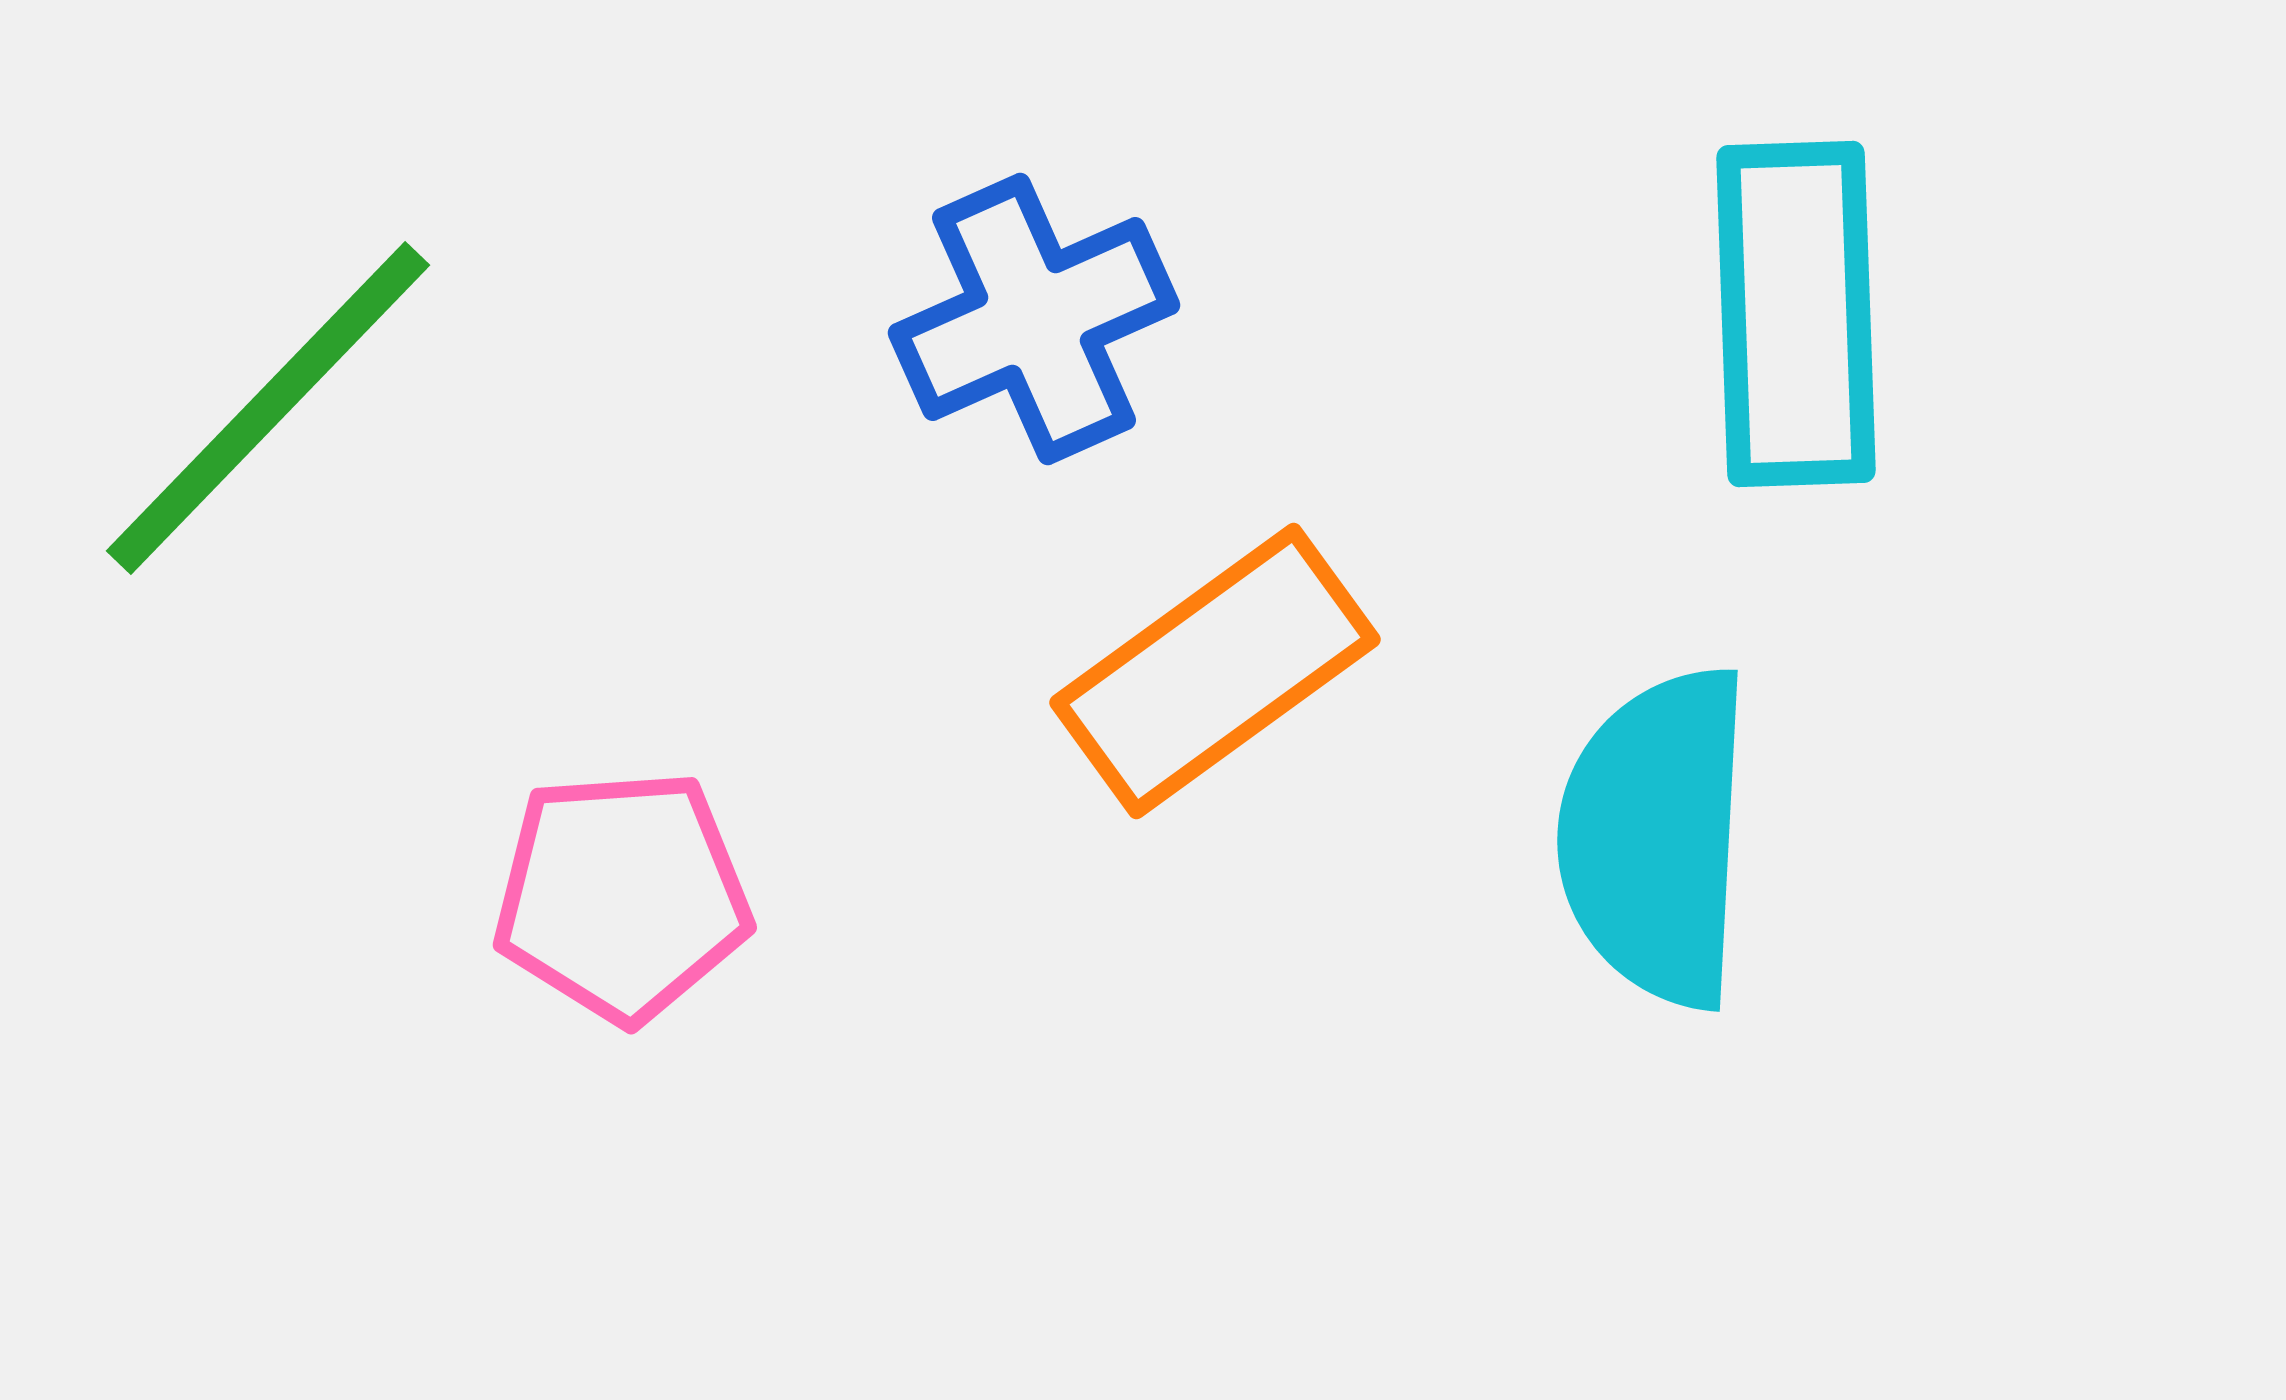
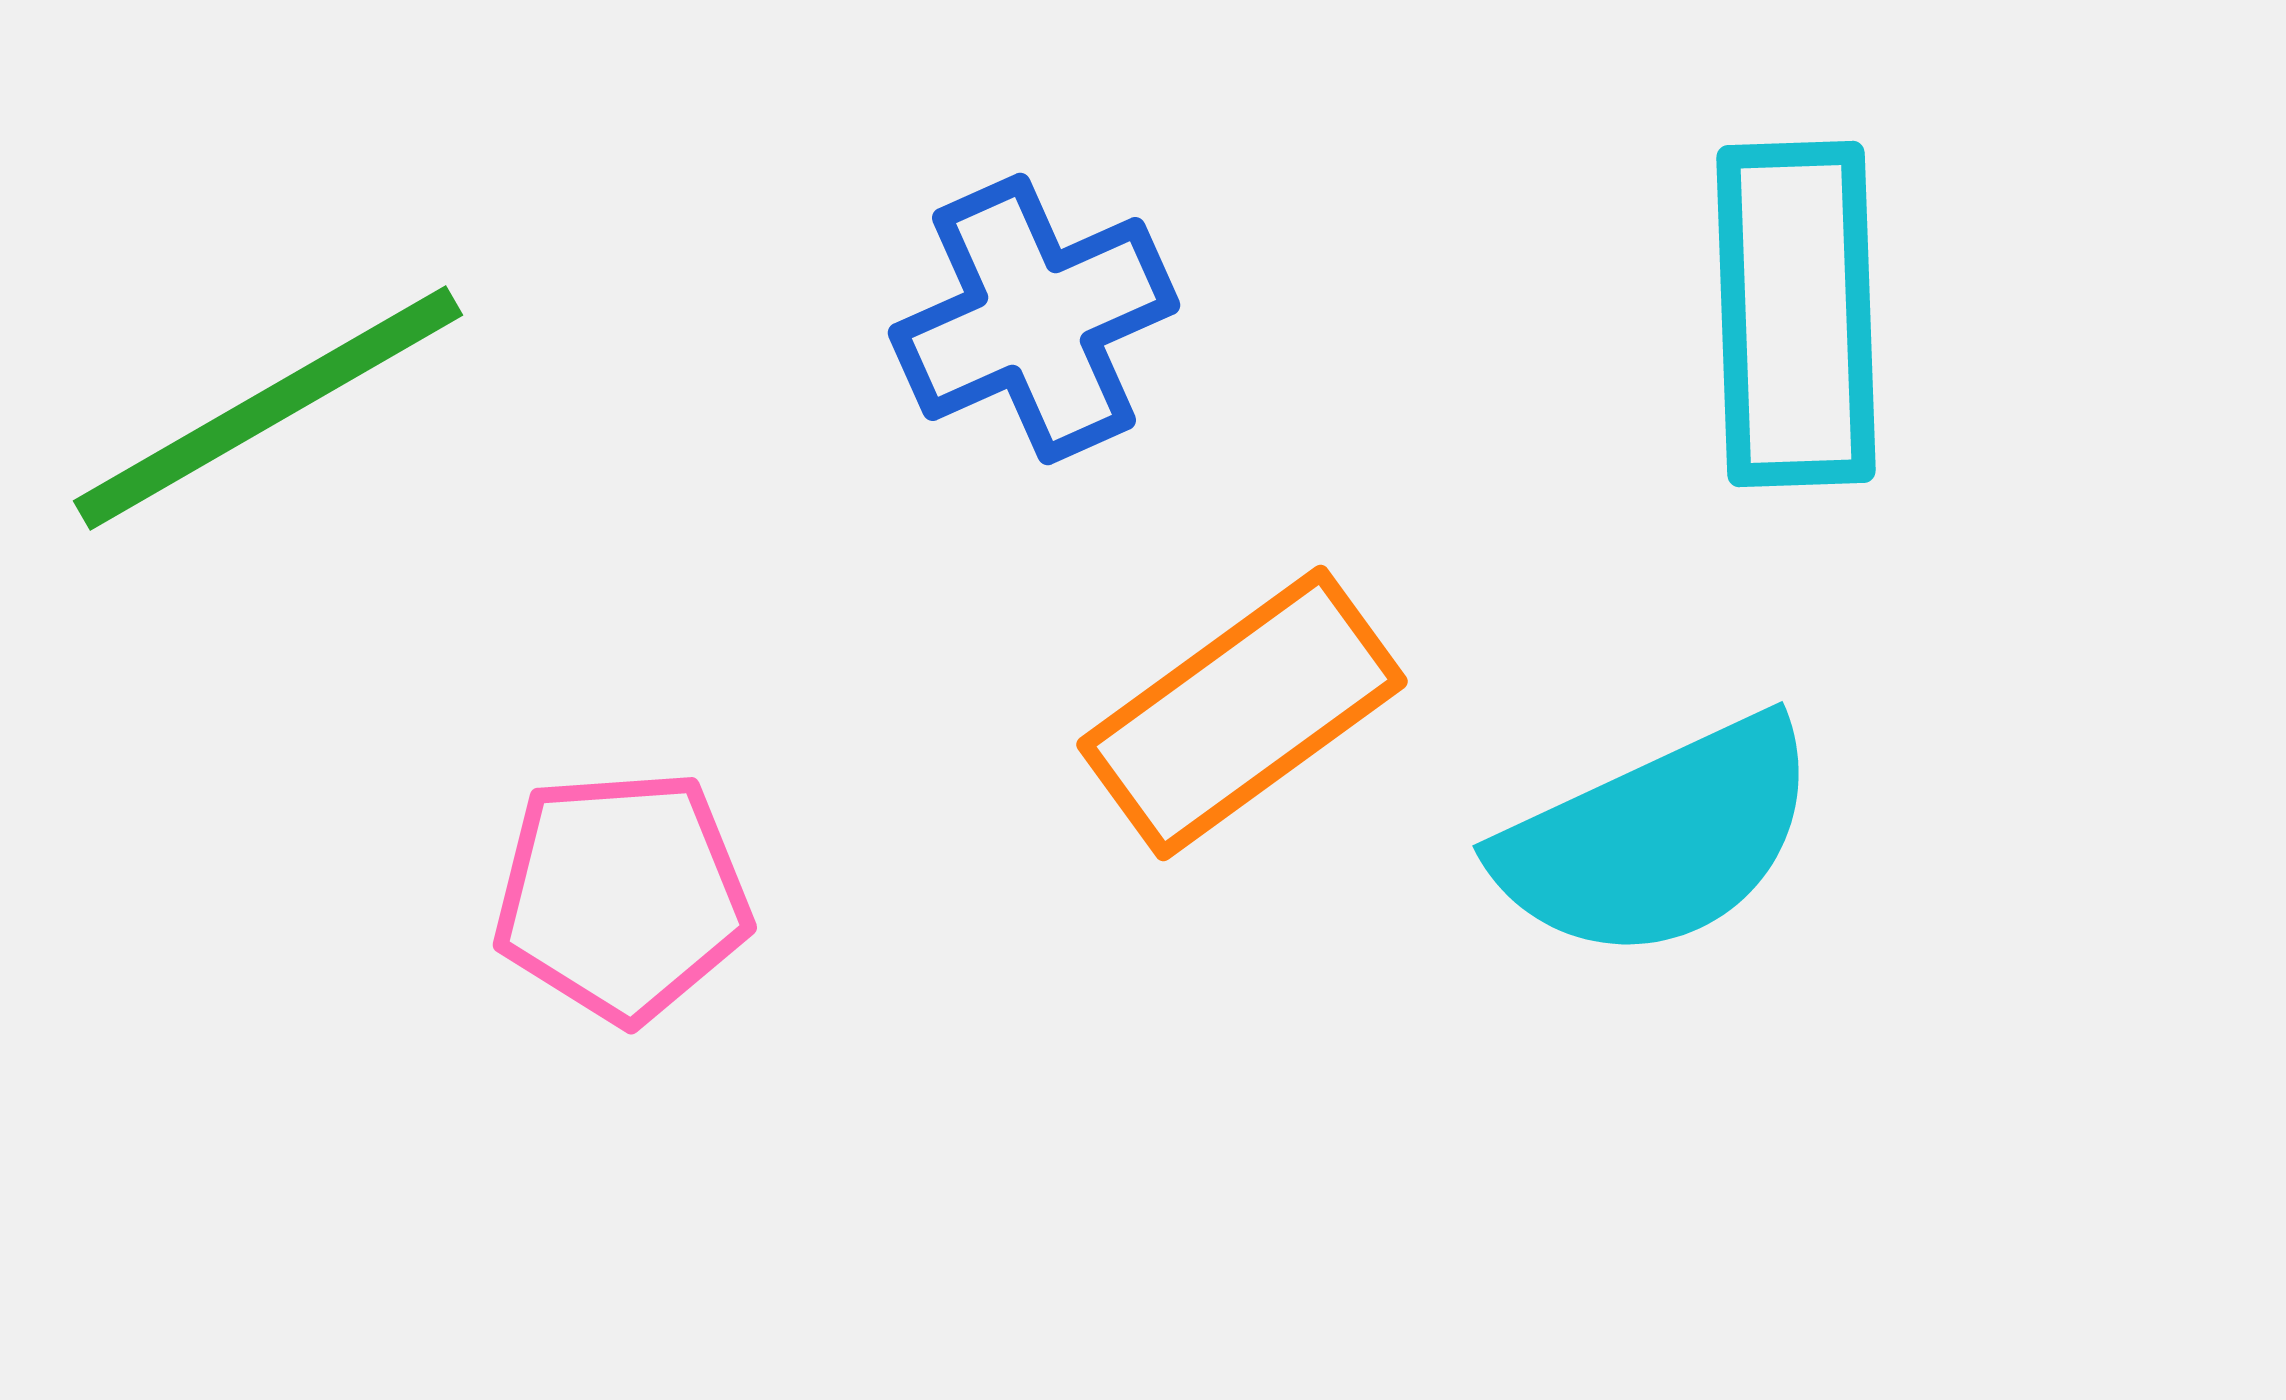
green line: rotated 16 degrees clockwise
orange rectangle: moved 27 px right, 42 px down
cyan semicircle: moved 2 px right, 2 px down; rotated 118 degrees counterclockwise
